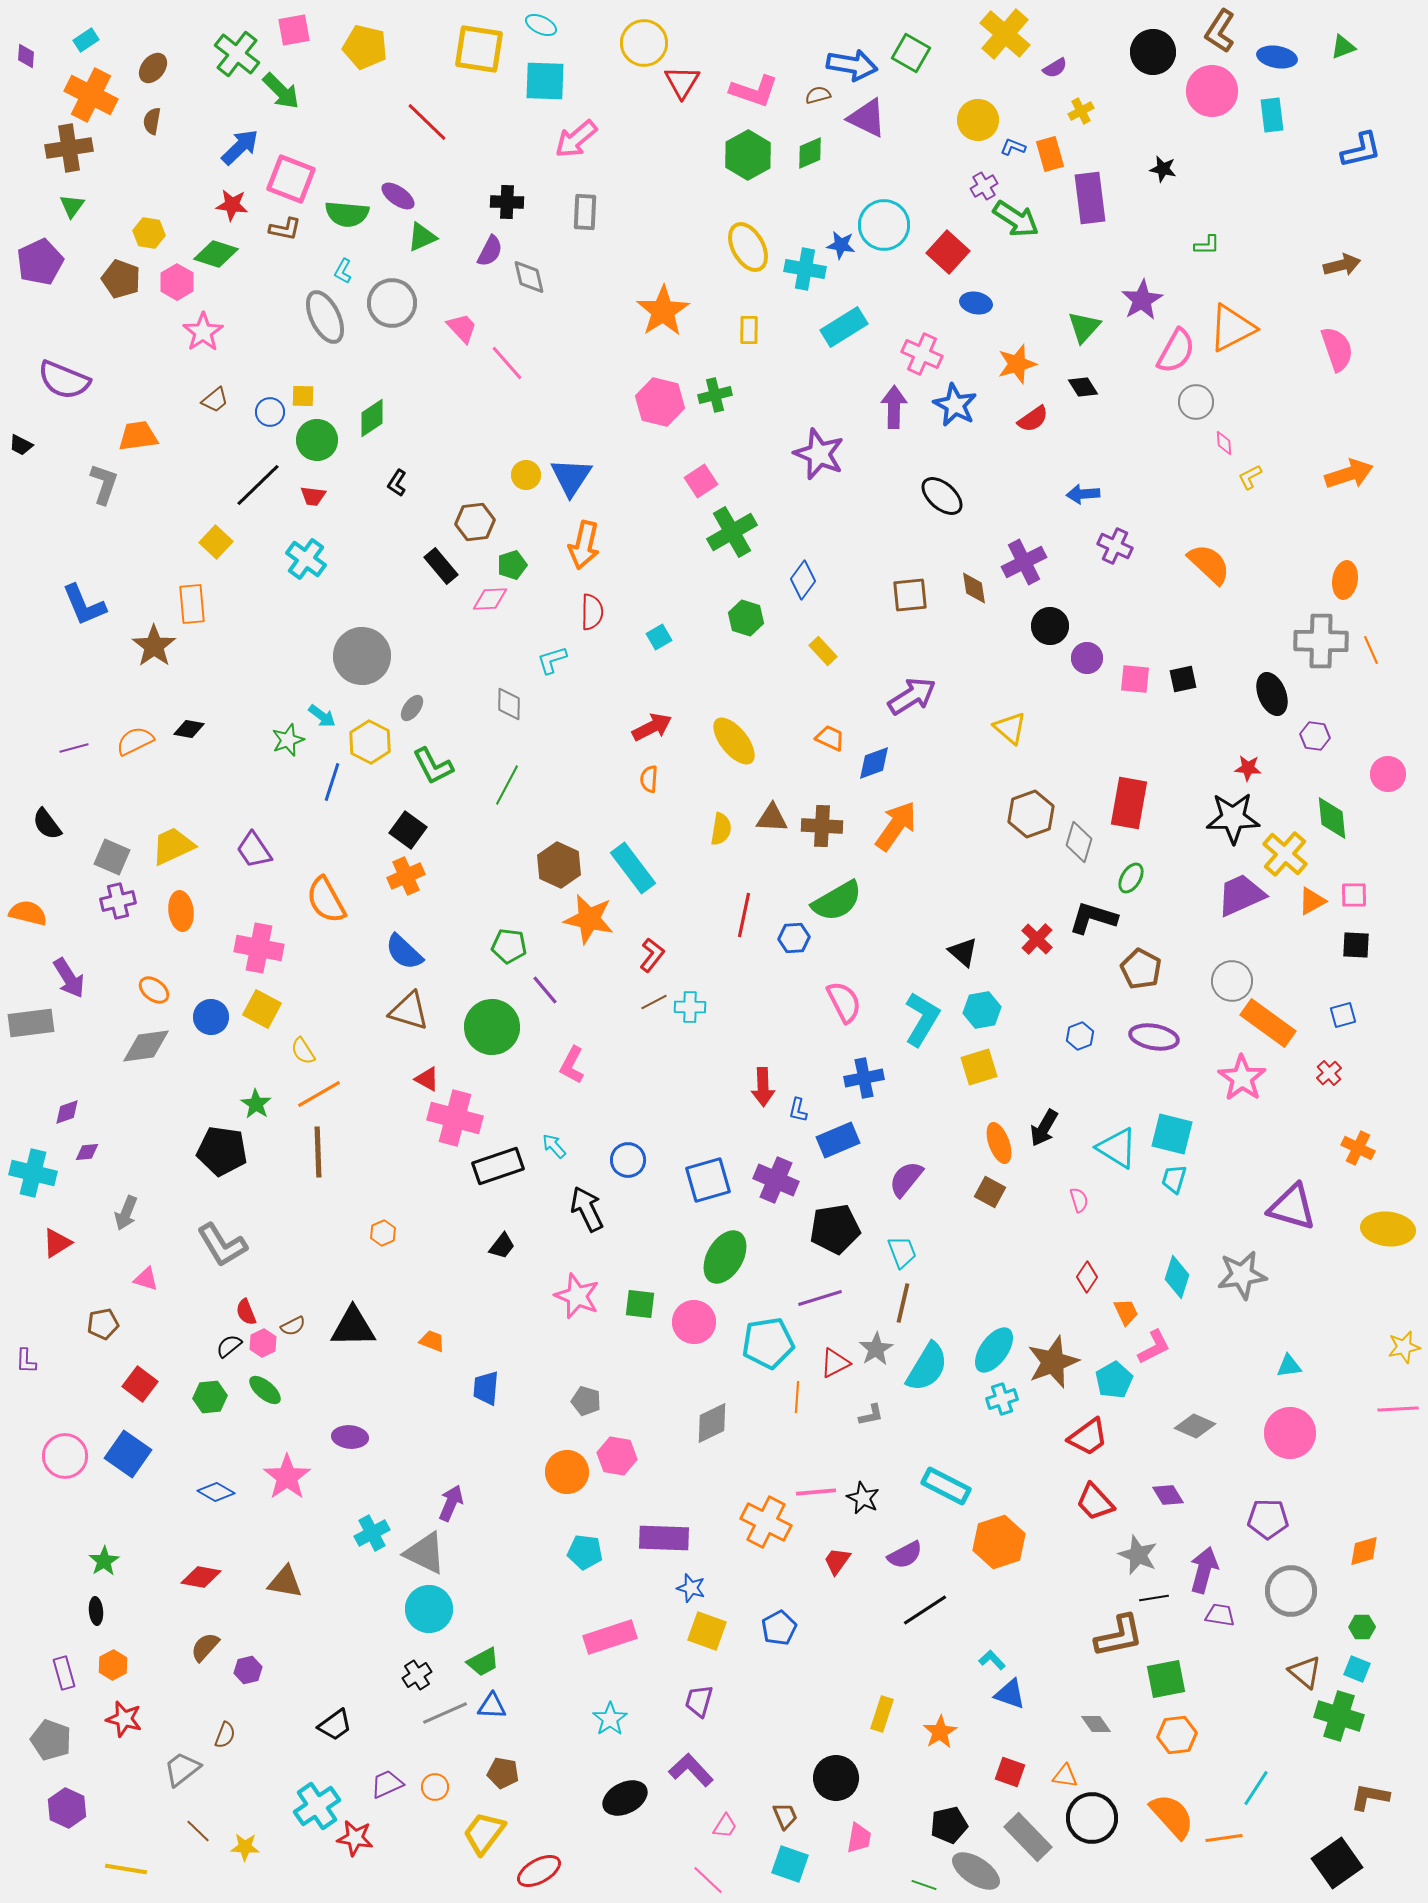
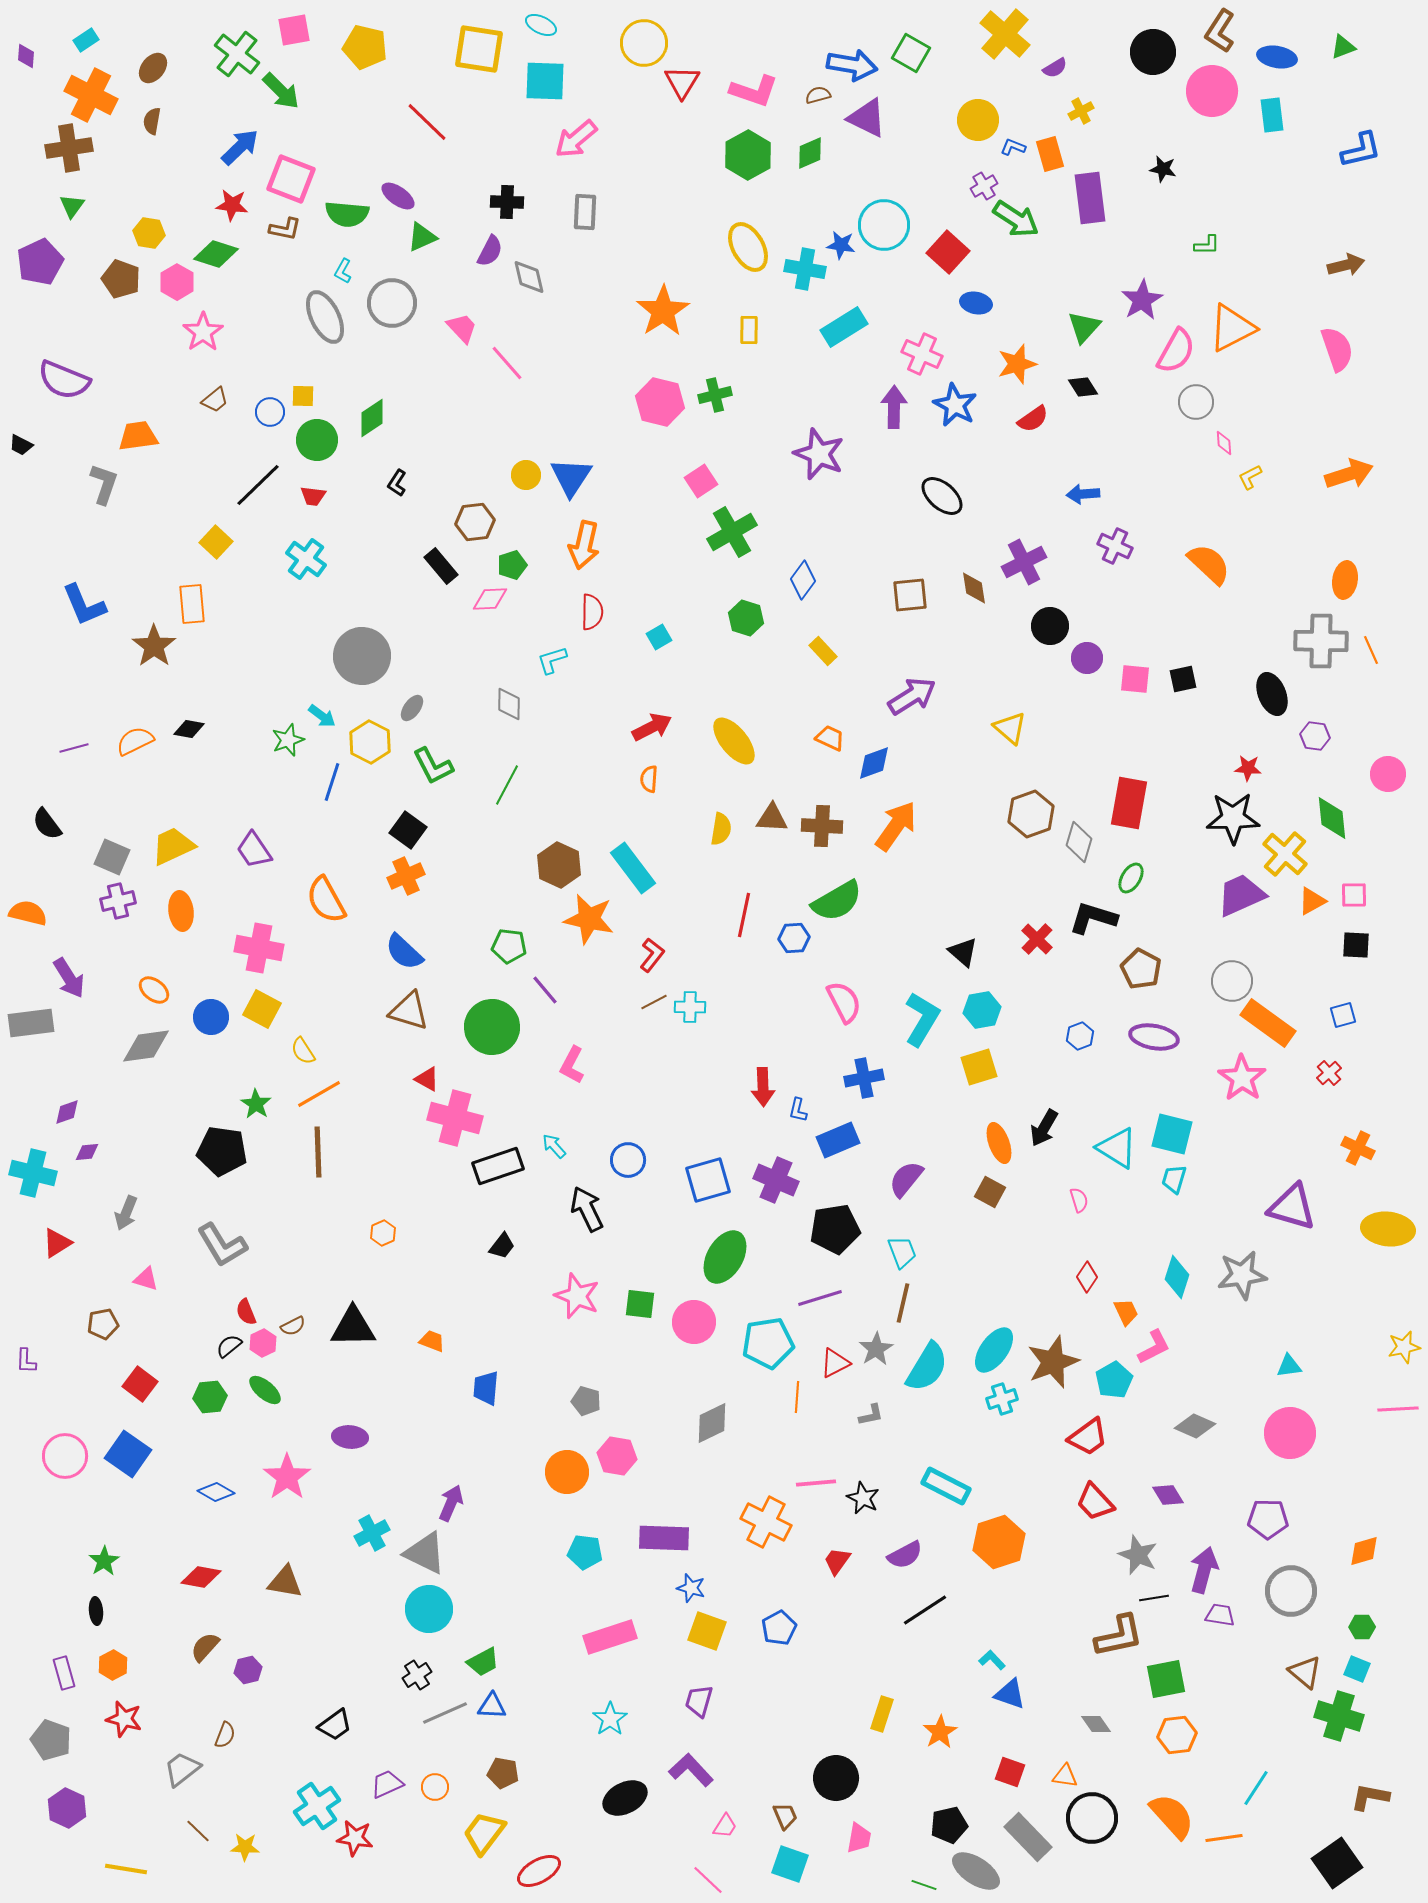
brown arrow at (1342, 265): moved 4 px right
pink line at (816, 1492): moved 9 px up
